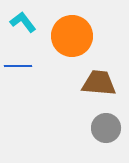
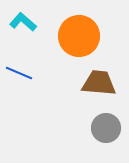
cyan L-shape: rotated 12 degrees counterclockwise
orange circle: moved 7 px right
blue line: moved 1 px right, 7 px down; rotated 24 degrees clockwise
